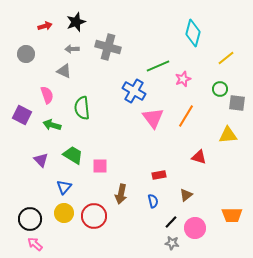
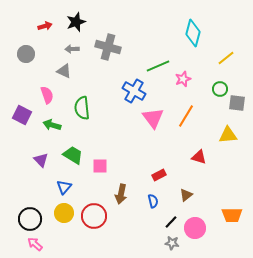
red rectangle: rotated 16 degrees counterclockwise
